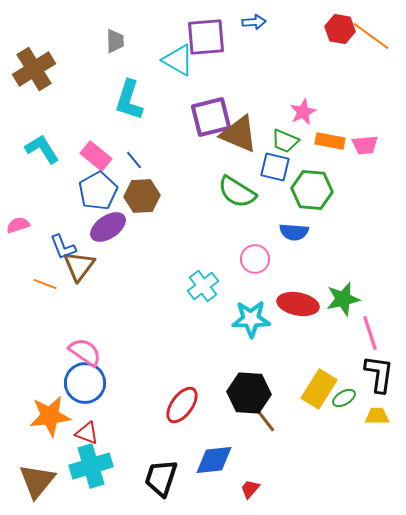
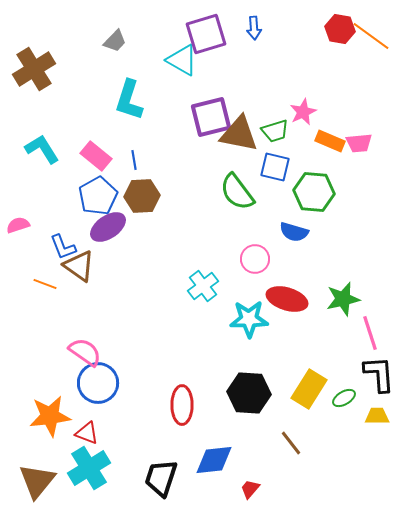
blue arrow at (254, 22): moved 6 px down; rotated 90 degrees clockwise
purple square at (206, 37): moved 3 px up; rotated 12 degrees counterclockwise
gray trapezoid at (115, 41): rotated 45 degrees clockwise
cyan triangle at (178, 60): moved 4 px right
brown triangle at (239, 134): rotated 12 degrees counterclockwise
green trapezoid at (285, 141): moved 10 px left, 10 px up; rotated 40 degrees counterclockwise
orange rectangle at (330, 141): rotated 12 degrees clockwise
pink trapezoid at (365, 145): moved 6 px left, 2 px up
blue line at (134, 160): rotated 30 degrees clockwise
green hexagon at (312, 190): moved 2 px right, 2 px down
blue pentagon at (98, 191): moved 5 px down
green semicircle at (237, 192): rotated 21 degrees clockwise
blue semicircle at (294, 232): rotated 12 degrees clockwise
brown triangle at (79, 266): rotated 32 degrees counterclockwise
red ellipse at (298, 304): moved 11 px left, 5 px up; rotated 6 degrees clockwise
cyan star at (251, 319): moved 2 px left
black L-shape at (379, 374): rotated 12 degrees counterclockwise
blue circle at (85, 383): moved 13 px right
yellow rectangle at (319, 389): moved 10 px left
red ellipse at (182, 405): rotated 36 degrees counterclockwise
brown line at (265, 420): moved 26 px right, 23 px down
cyan cross at (91, 466): moved 2 px left, 2 px down; rotated 15 degrees counterclockwise
